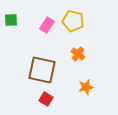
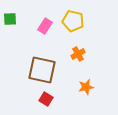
green square: moved 1 px left, 1 px up
pink rectangle: moved 2 px left, 1 px down
orange cross: rotated 24 degrees clockwise
